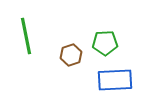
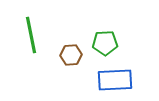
green line: moved 5 px right, 1 px up
brown hexagon: rotated 15 degrees clockwise
